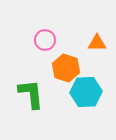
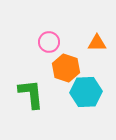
pink circle: moved 4 px right, 2 px down
